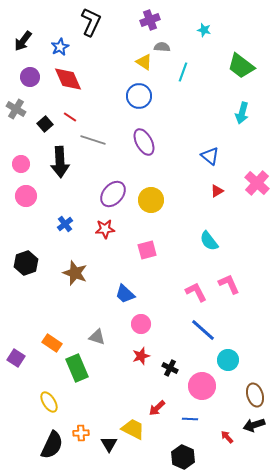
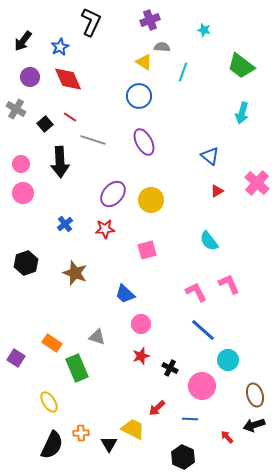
pink circle at (26, 196): moved 3 px left, 3 px up
